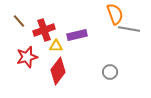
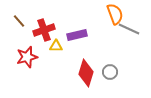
gray line: rotated 15 degrees clockwise
red diamond: moved 28 px right, 2 px down; rotated 20 degrees counterclockwise
